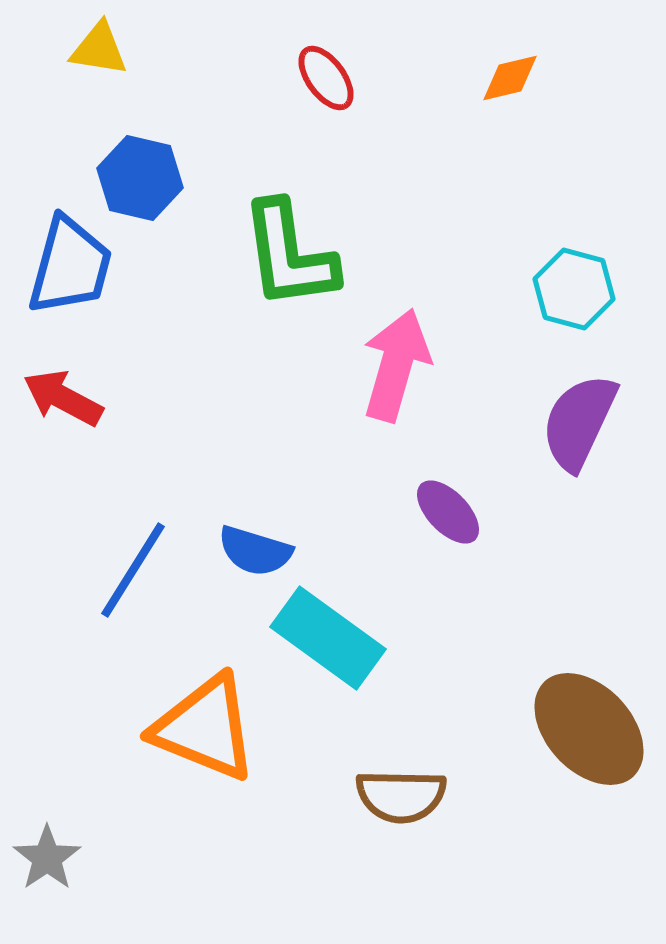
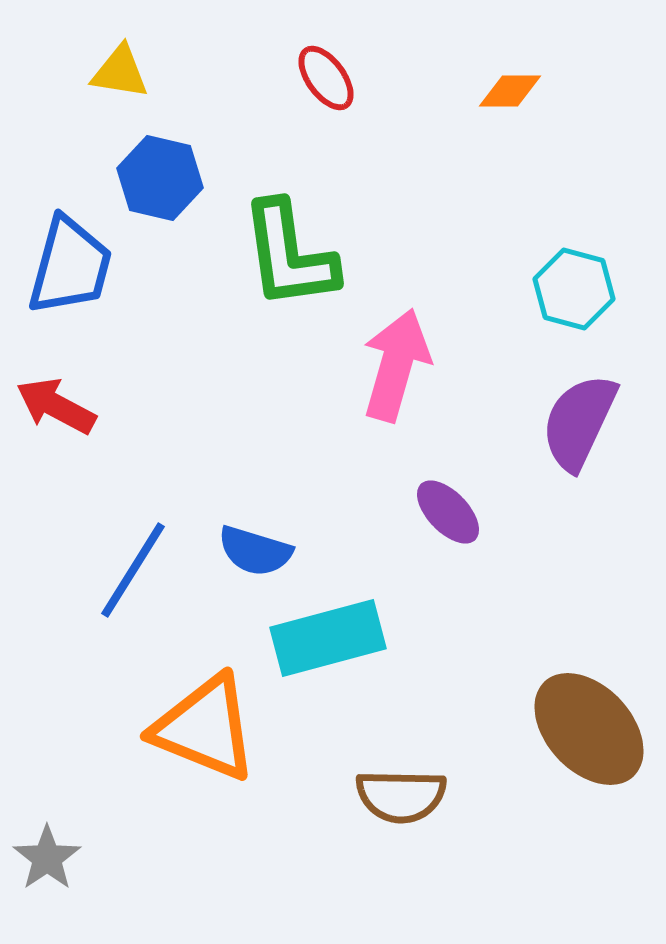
yellow triangle: moved 21 px right, 23 px down
orange diamond: moved 13 px down; rotated 14 degrees clockwise
blue hexagon: moved 20 px right
red arrow: moved 7 px left, 8 px down
cyan rectangle: rotated 51 degrees counterclockwise
